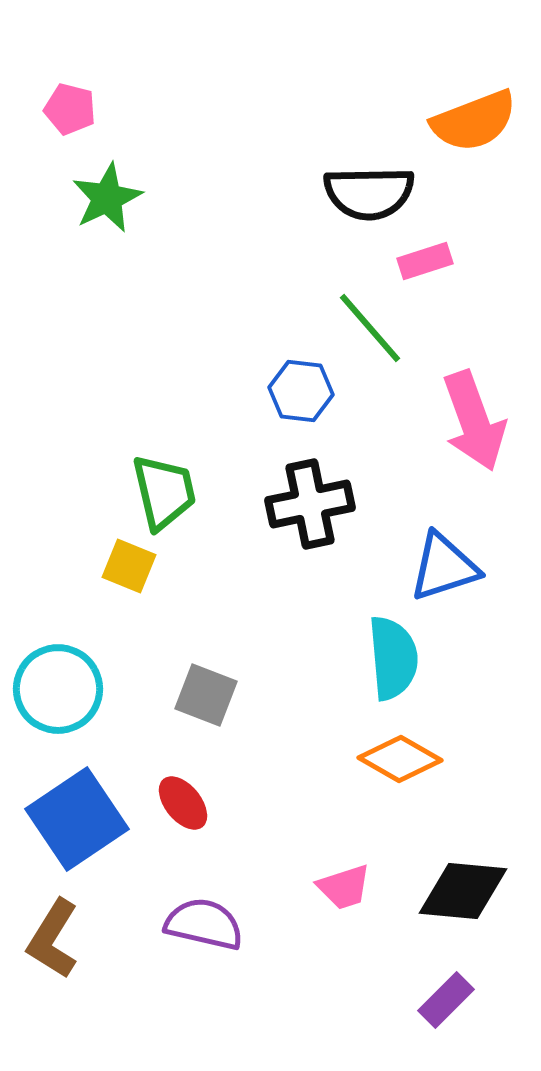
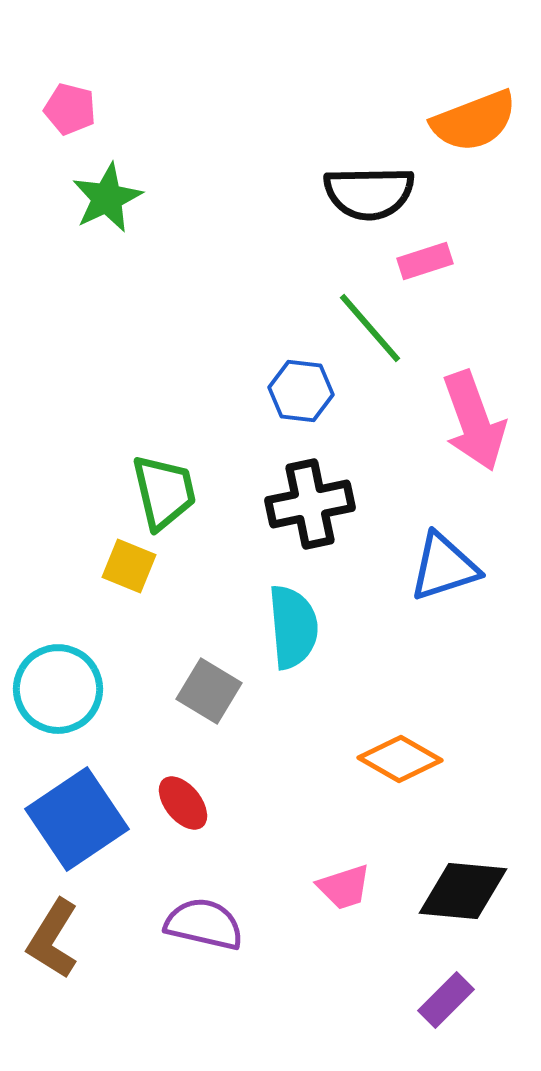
cyan semicircle: moved 100 px left, 31 px up
gray square: moved 3 px right, 4 px up; rotated 10 degrees clockwise
